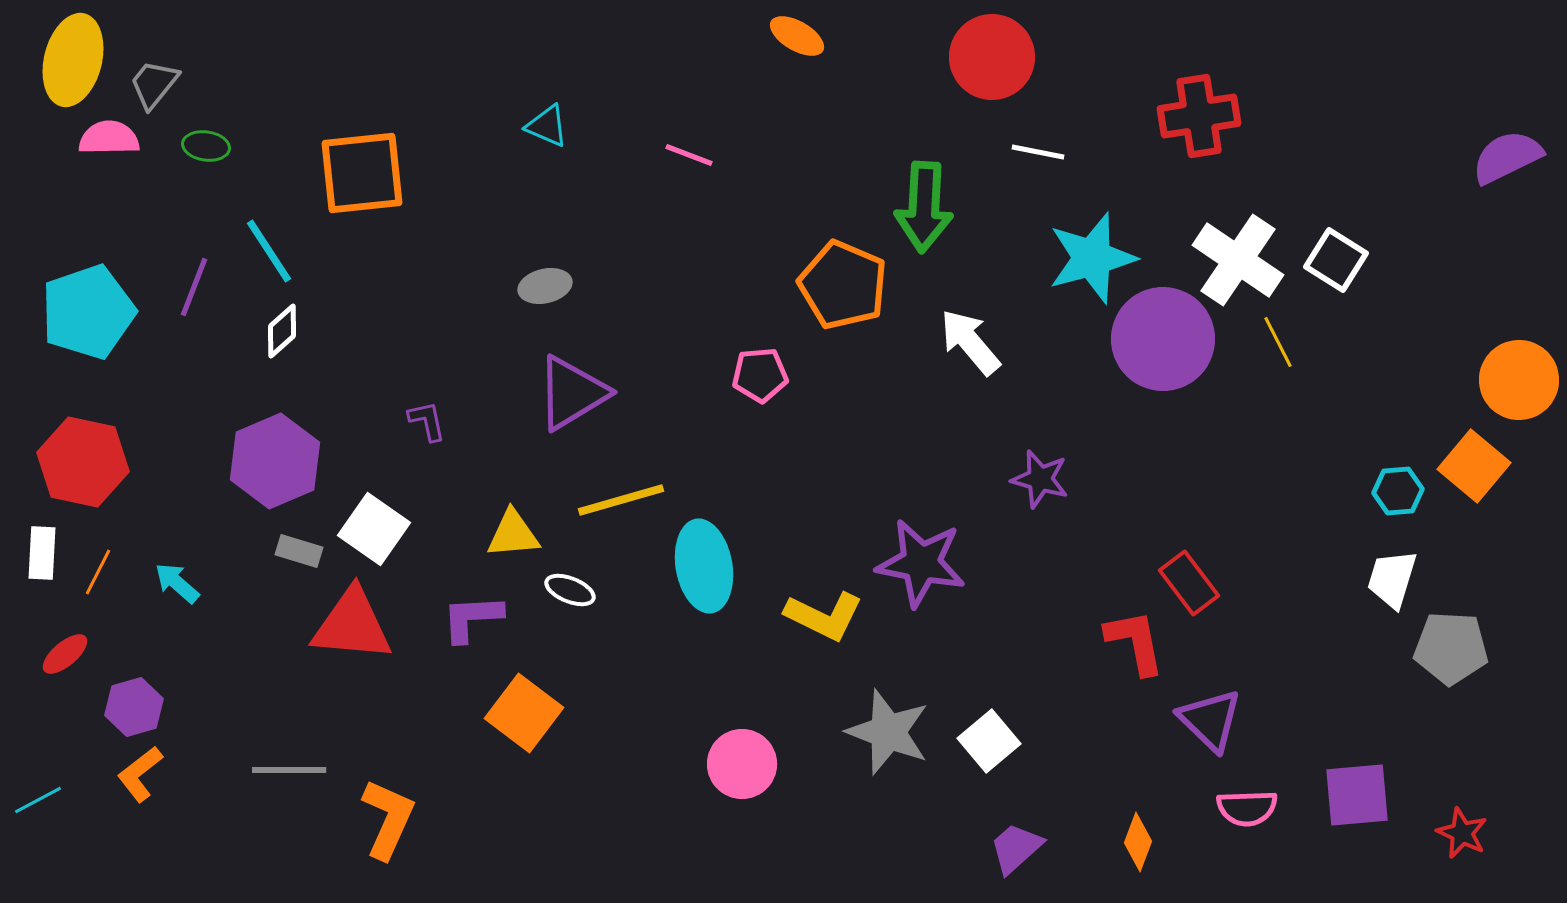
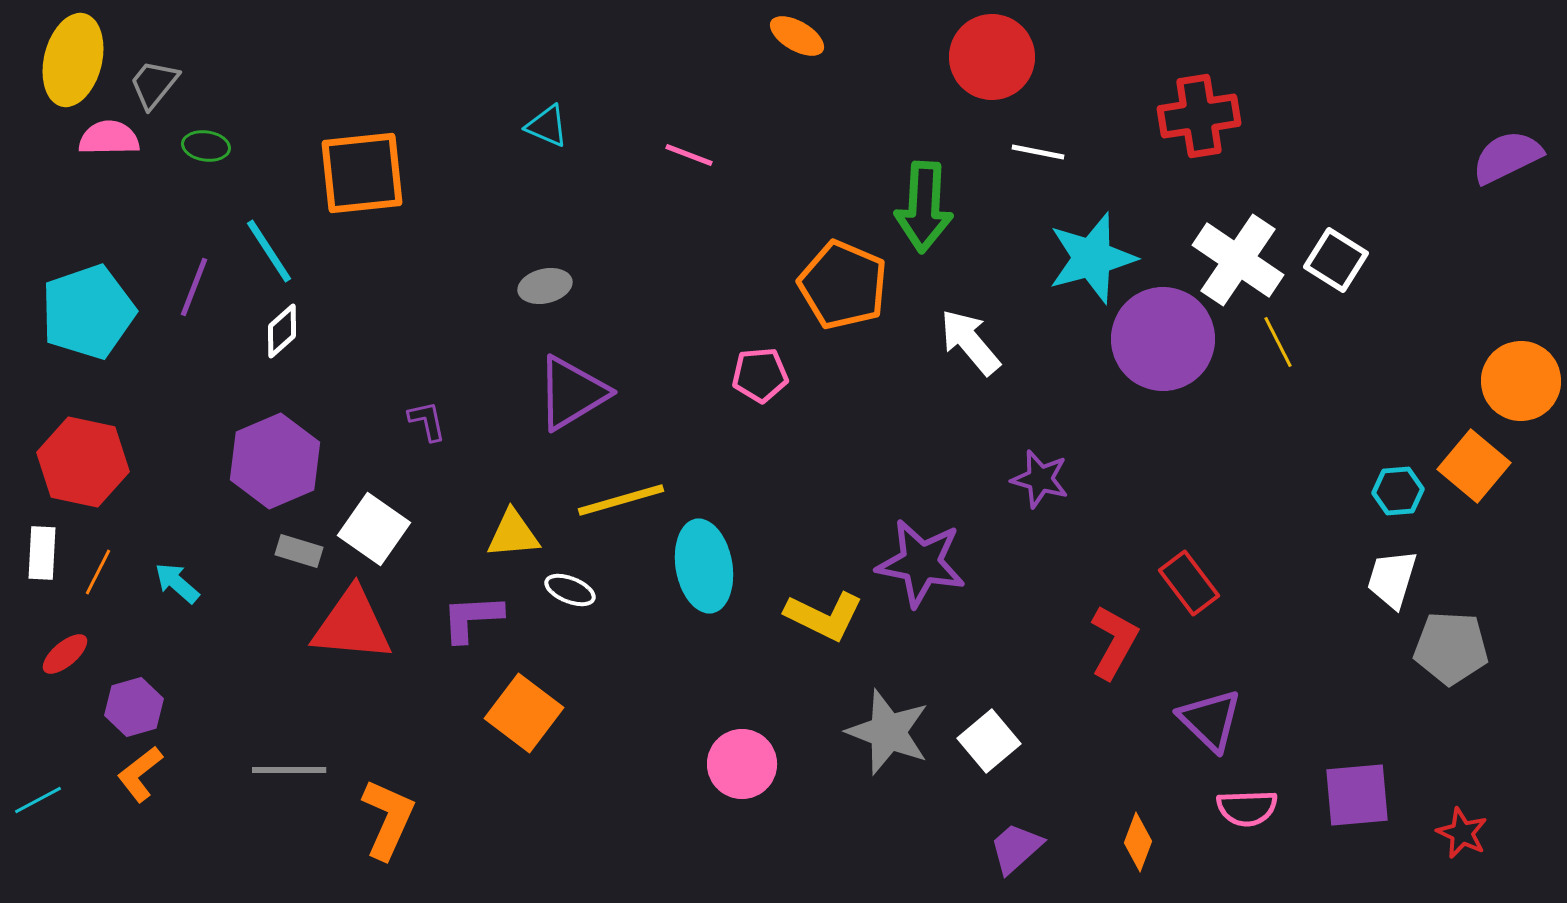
orange circle at (1519, 380): moved 2 px right, 1 px down
red L-shape at (1135, 642): moved 21 px left; rotated 40 degrees clockwise
